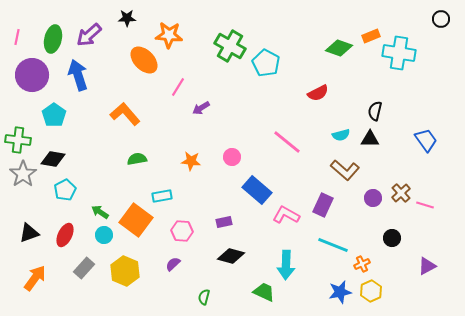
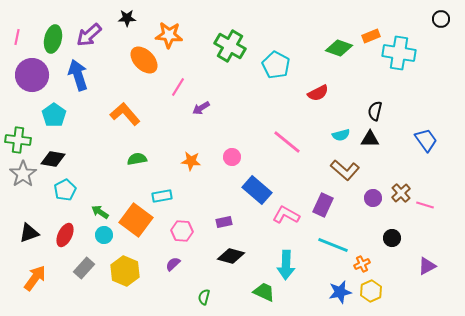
cyan pentagon at (266, 63): moved 10 px right, 2 px down
